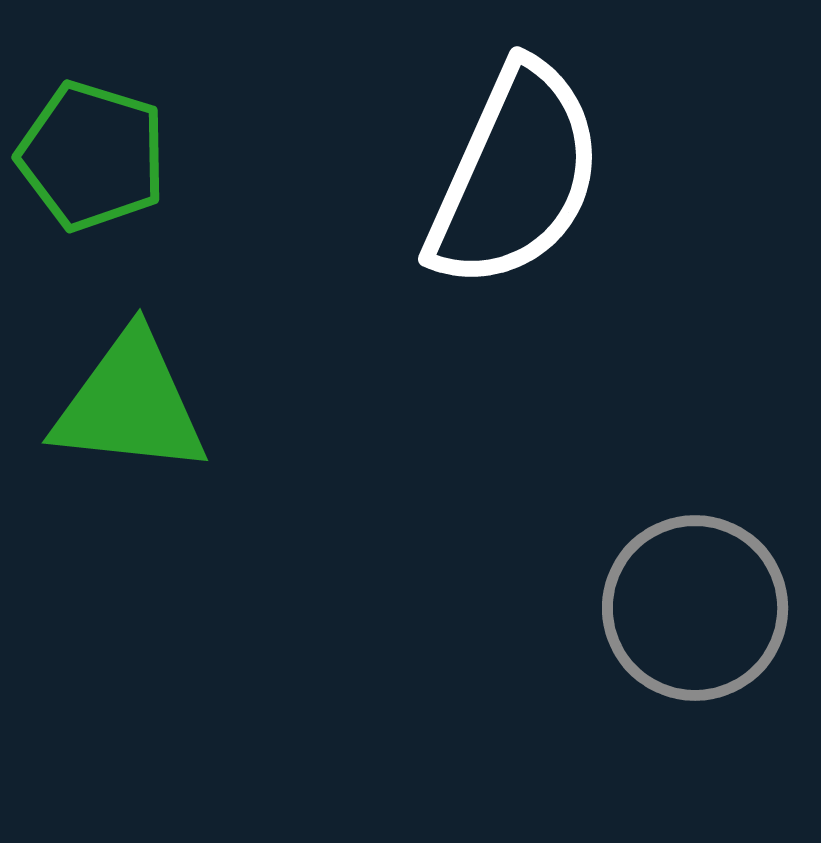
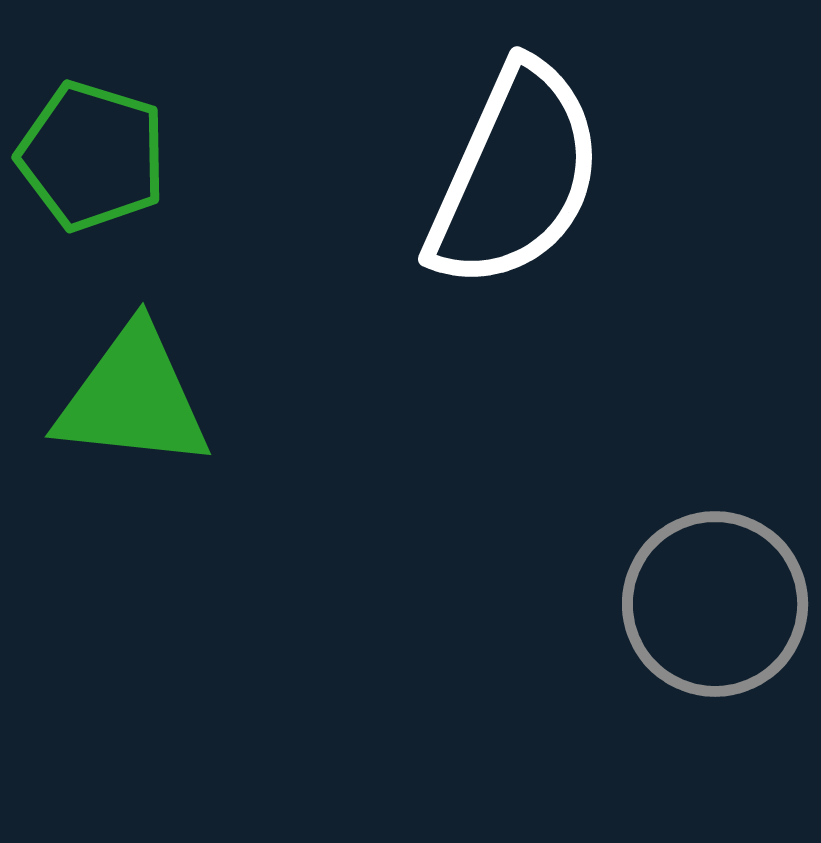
green triangle: moved 3 px right, 6 px up
gray circle: moved 20 px right, 4 px up
